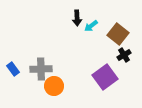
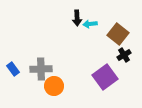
cyan arrow: moved 1 px left, 2 px up; rotated 32 degrees clockwise
